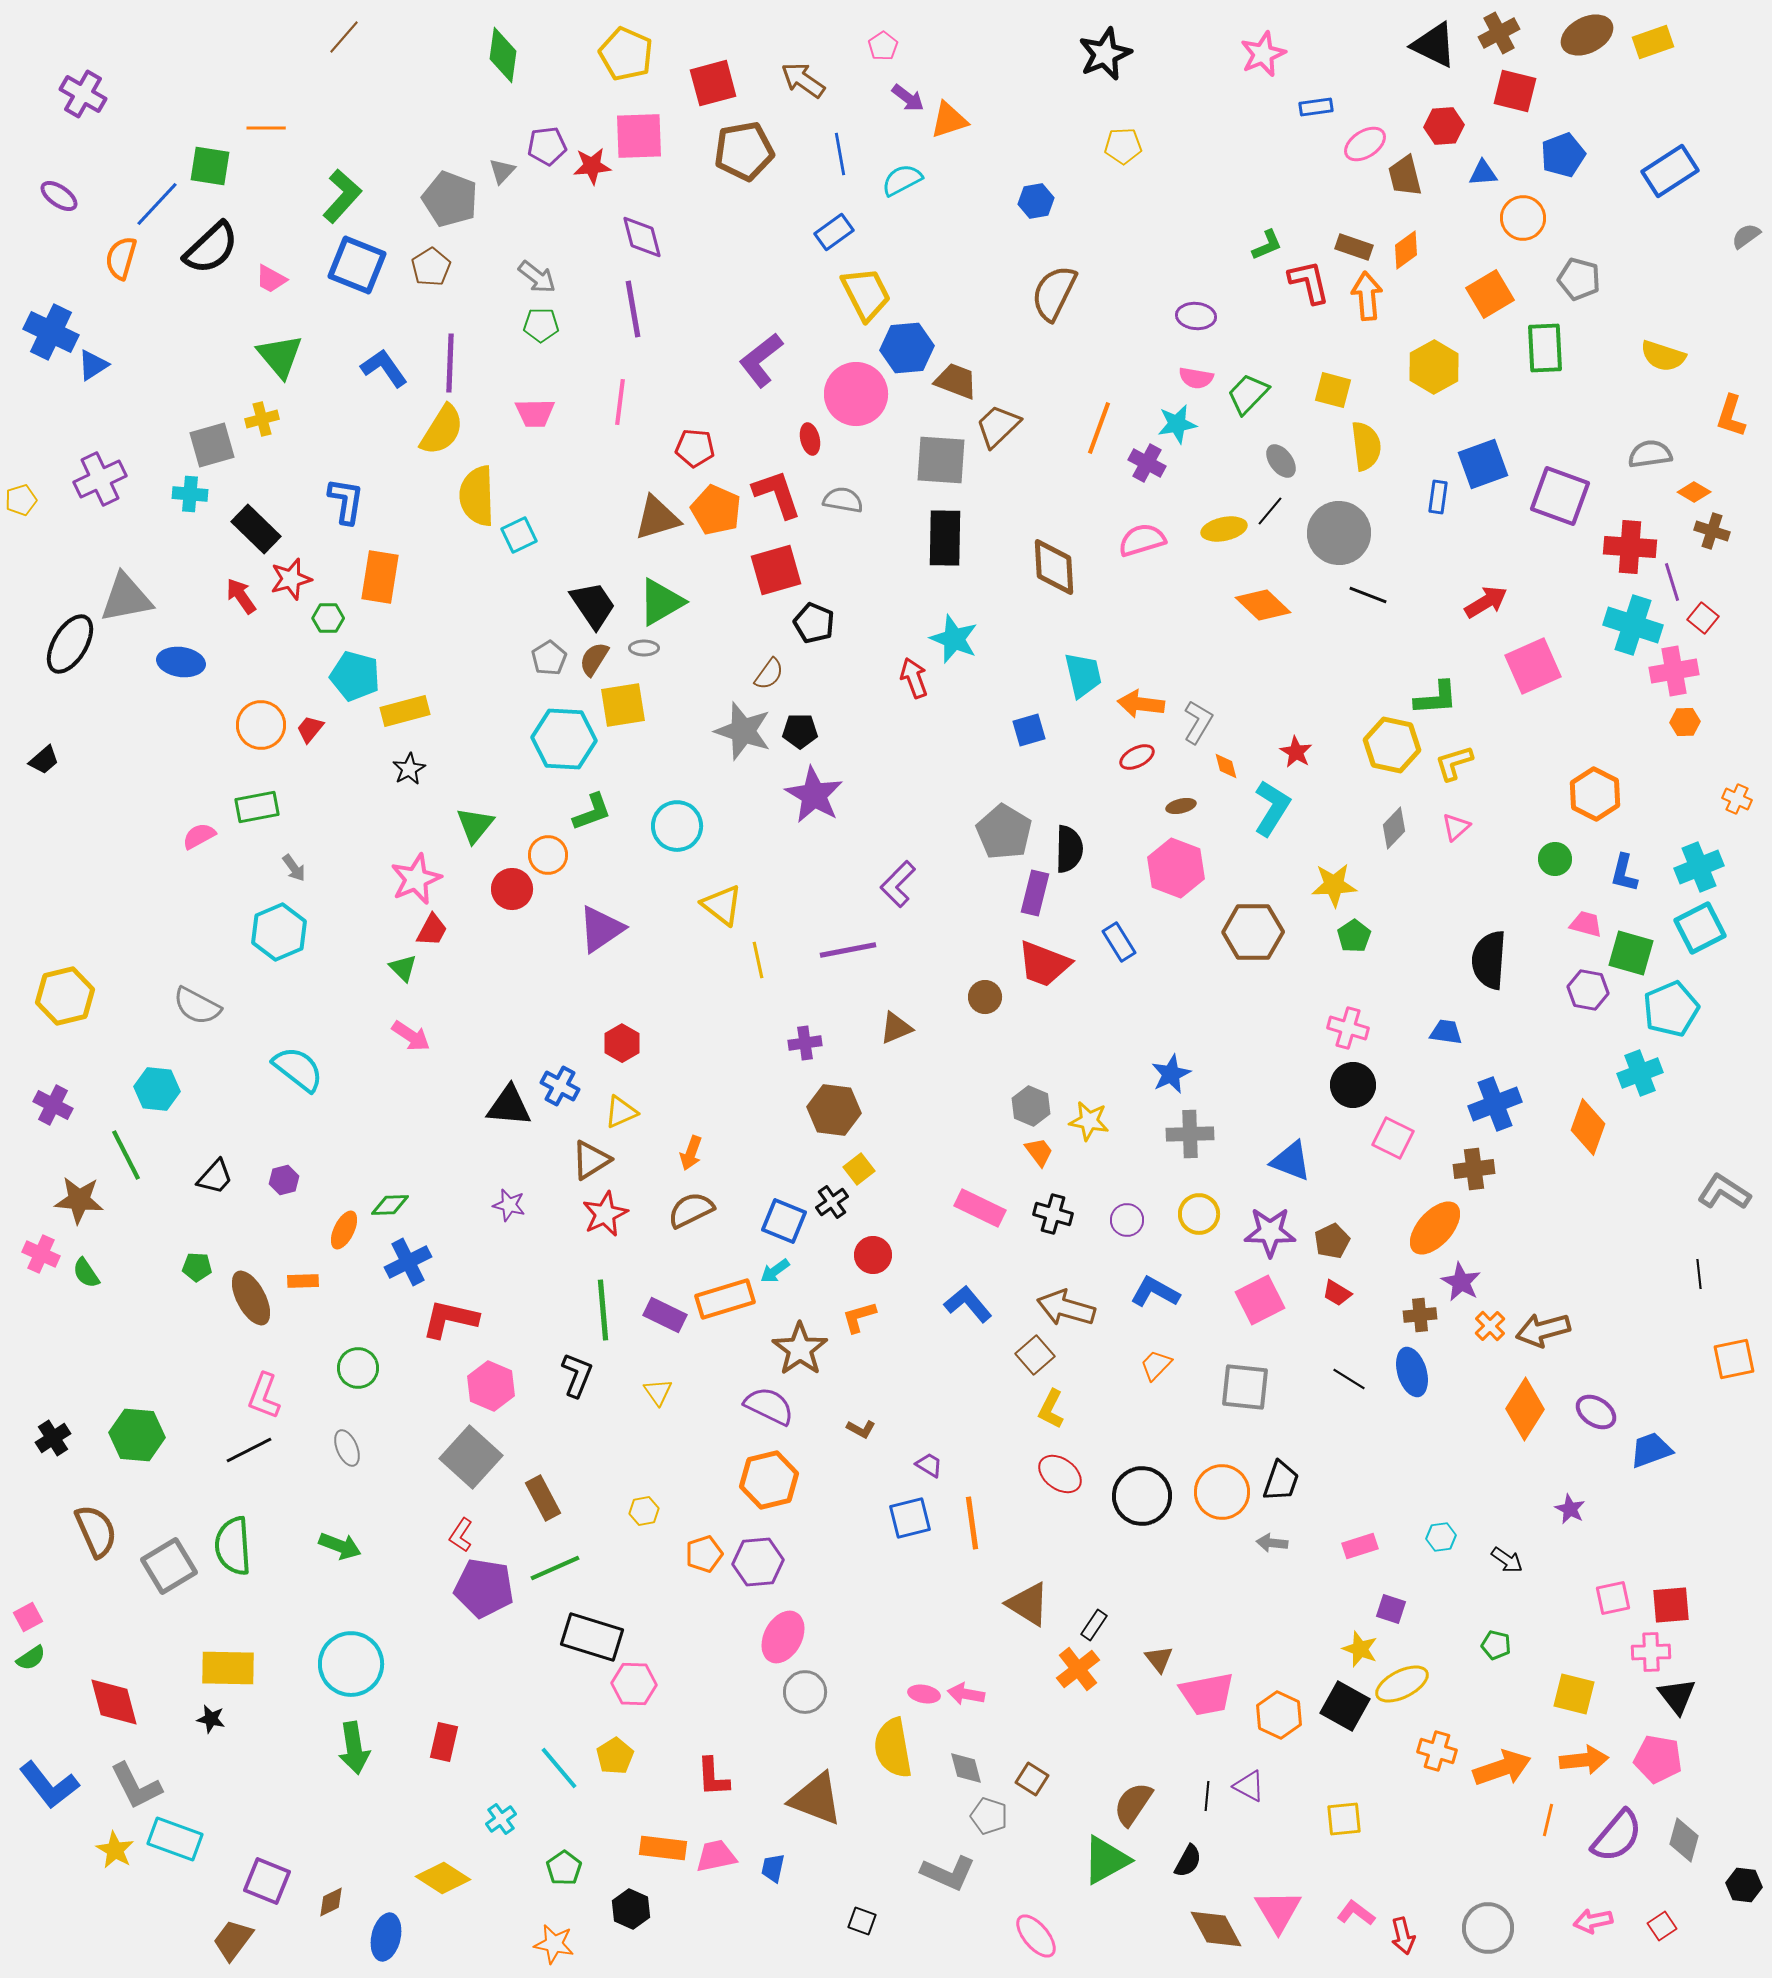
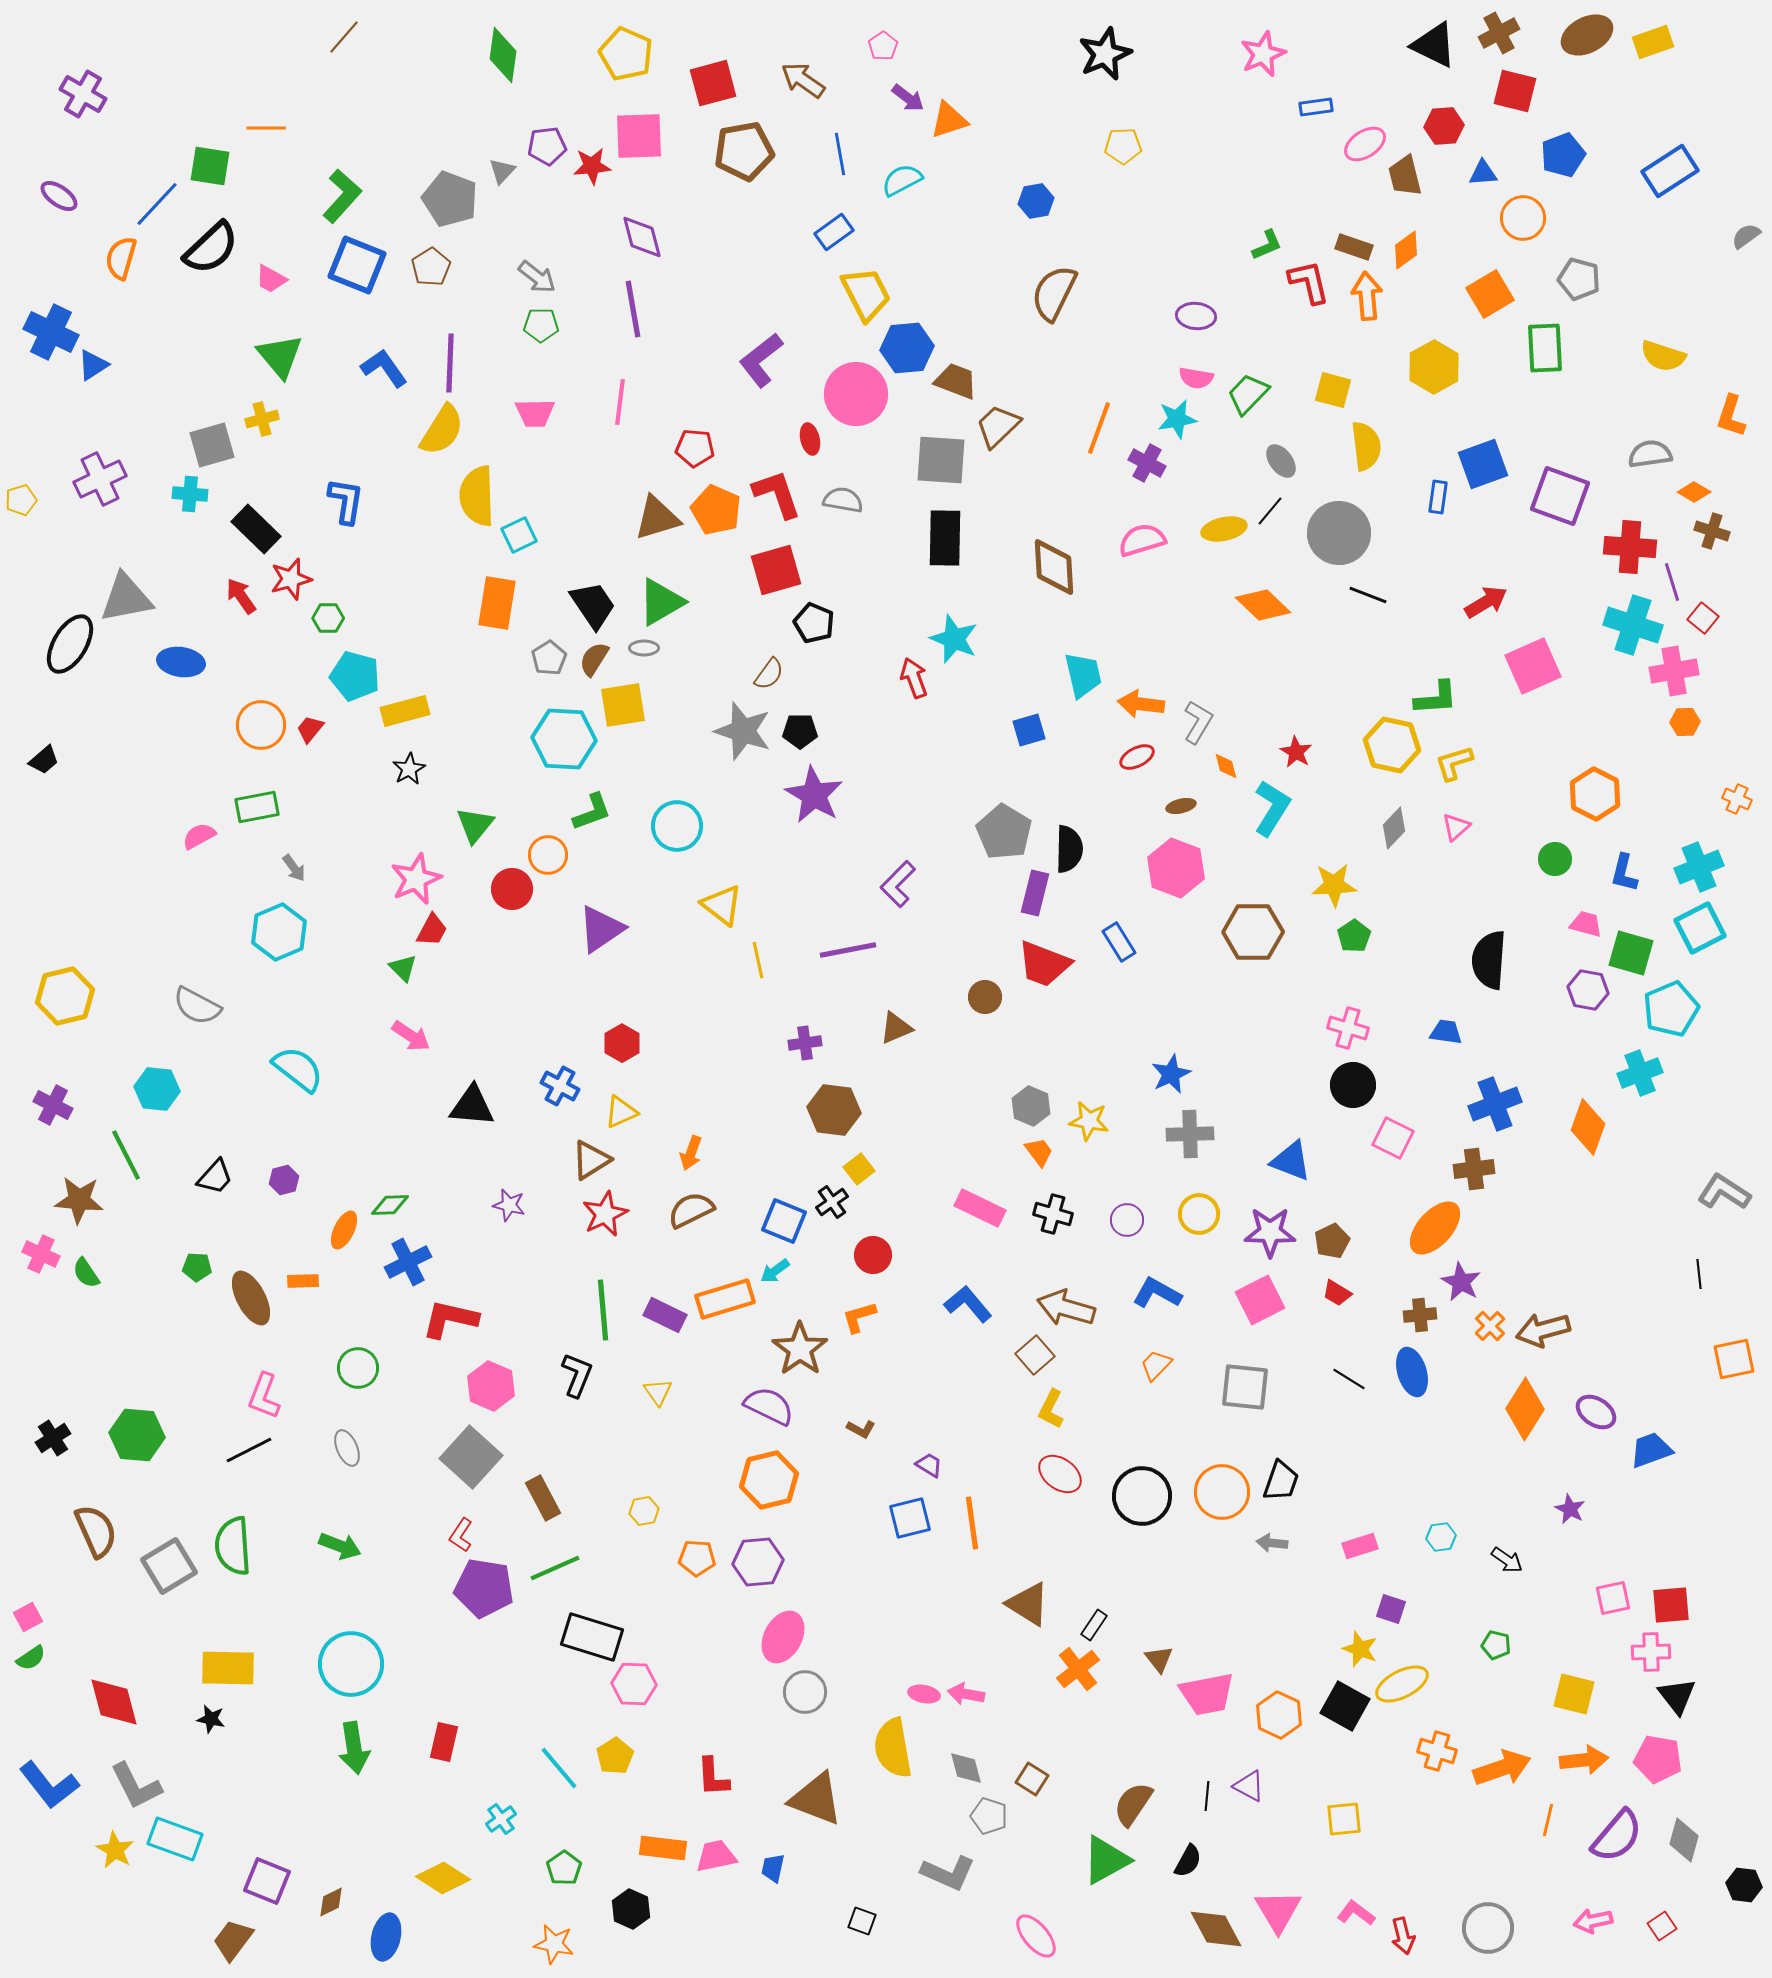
cyan star at (1177, 424): moved 5 px up
orange rectangle at (380, 577): moved 117 px right, 26 px down
black triangle at (509, 1106): moved 37 px left
blue L-shape at (1155, 1292): moved 2 px right, 1 px down
orange pentagon at (704, 1554): moved 7 px left, 4 px down; rotated 21 degrees clockwise
